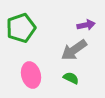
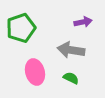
purple arrow: moved 3 px left, 3 px up
gray arrow: moved 3 px left; rotated 44 degrees clockwise
pink ellipse: moved 4 px right, 3 px up
